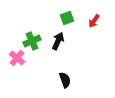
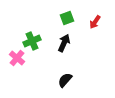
red arrow: moved 1 px right, 1 px down
black arrow: moved 6 px right, 2 px down
black semicircle: rotated 119 degrees counterclockwise
